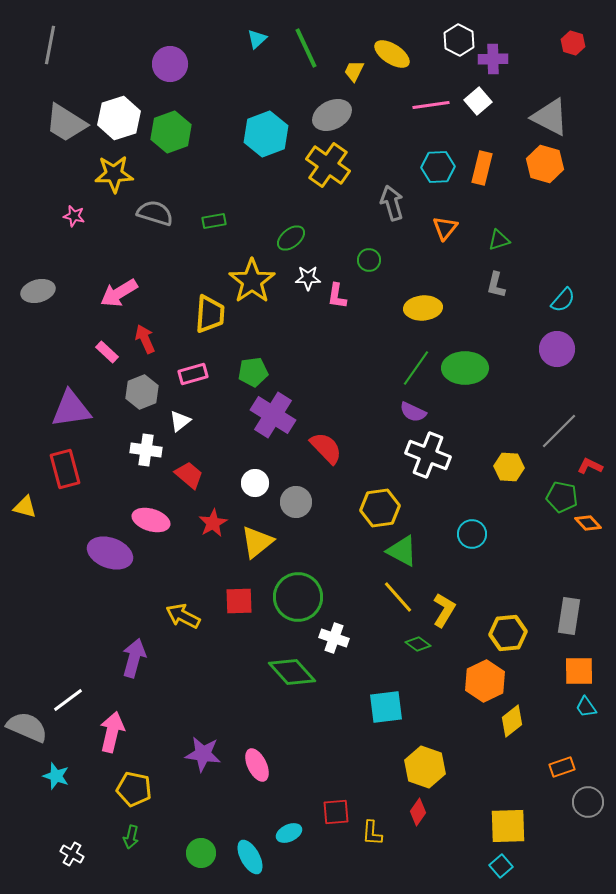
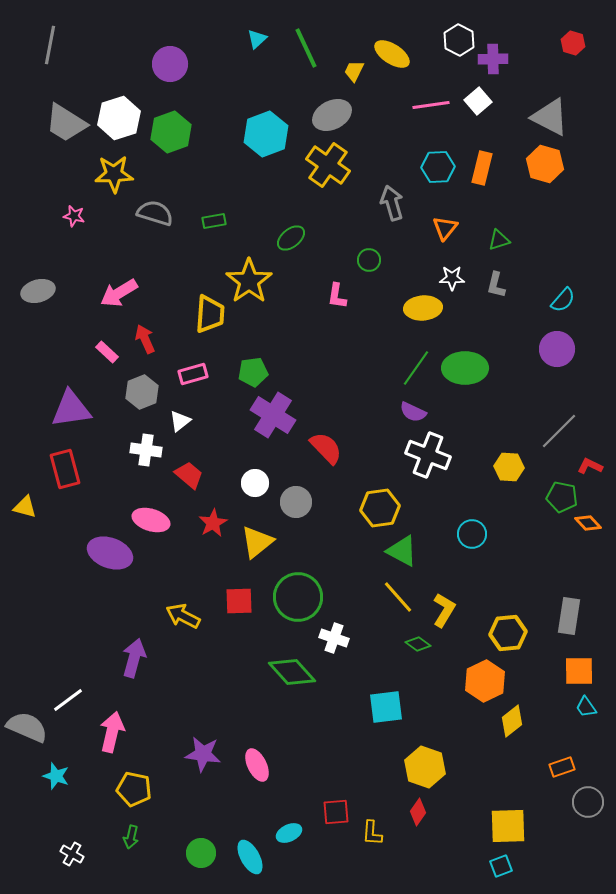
white star at (308, 278): moved 144 px right
yellow star at (252, 281): moved 3 px left
cyan square at (501, 866): rotated 20 degrees clockwise
